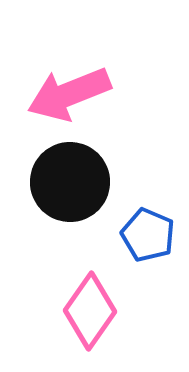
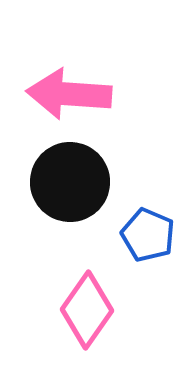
pink arrow: rotated 26 degrees clockwise
pink diamond: moved 3 px left, 1 px up
